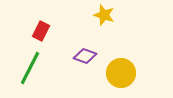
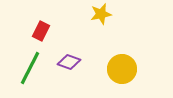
yellow star: moved 3 px left, 1 px up; rotated 30 degrees counterclockwise
purple diamond: moved 16 px left, 6 px down
yellow circle: moved 1 px right, 4 px up
